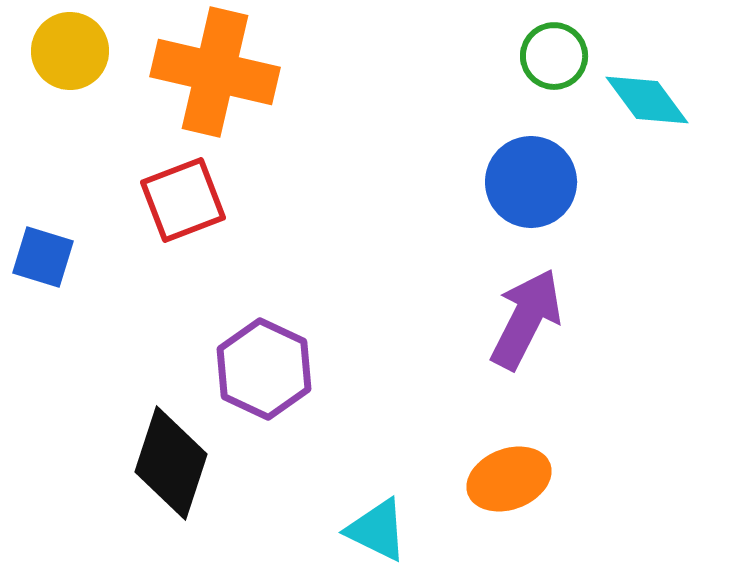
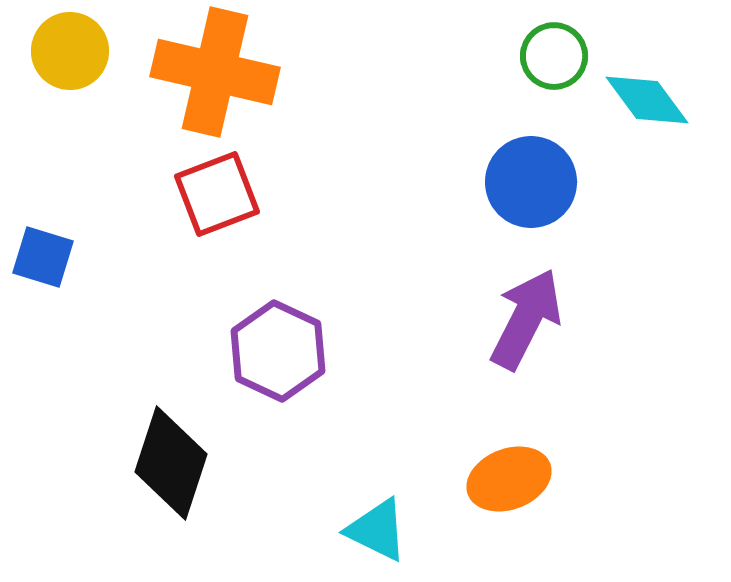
red square: moved 34 px right, 6 px up
purple hexagon: moved 14 px right, 18 px up
